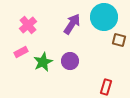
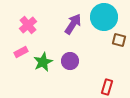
purple arrow: moved 1 px right
red rectangle: moved 1 px right
